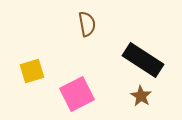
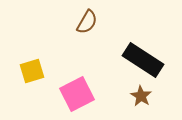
brown semicircle: moved 2 px up; rotated 40 degrees clockwise
